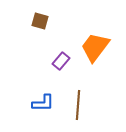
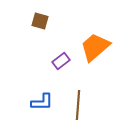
orange trapezoid: rotated 12 degrees clockwise
purple rectangle: rotated 12 degrees clockwise
blue L-shape: moved 1 px left, 1 px up
